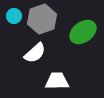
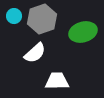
green ellipse: rotated 20 degrees clockwise
